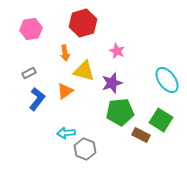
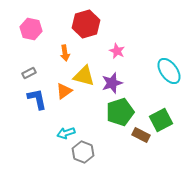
red hexagon: moved 3 px right, 1 px down
pink hexagon: rotated 20 degrees clockwise
yellow triangle: moved 5 px down
cyan ellipse: moved 2 px right, 9 px up
orange triangle: moved 1 px left
blue L-shape: rotated 50 degrees counterclockwise
green pentagon: rotated 12 degrees counterclockwise
green square: rotated 30 degrees clockwise
cyan arrow: rotated 12 degrees counterclockwise
gray hexagon: moved 2 px left, 3 px down
